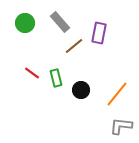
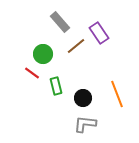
green circle: moved 18 px right, 31 px down
purple rectangle: rotated 45 degrees counterclockwise
brown line: moved 2 px right
green rectangle: moved 8 px down
black circle: moved 2 px right, 8 px down
orange line: rotated 60 degrees counterclockwise
gray L-shape: moved 36 px left, 2 px up
